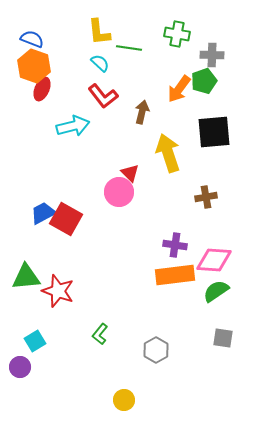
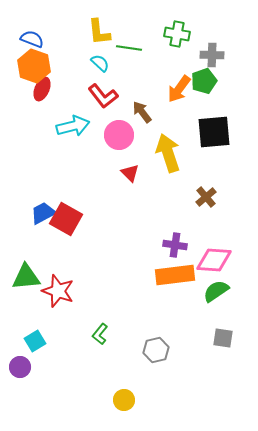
brown arrow: rotated 50 degrees counterclockwise
pink circle: moved 57 px up
brown cross: rotated 30 degrees counterclockwise
gray hexagon: rotated 15 degrees clockwise
